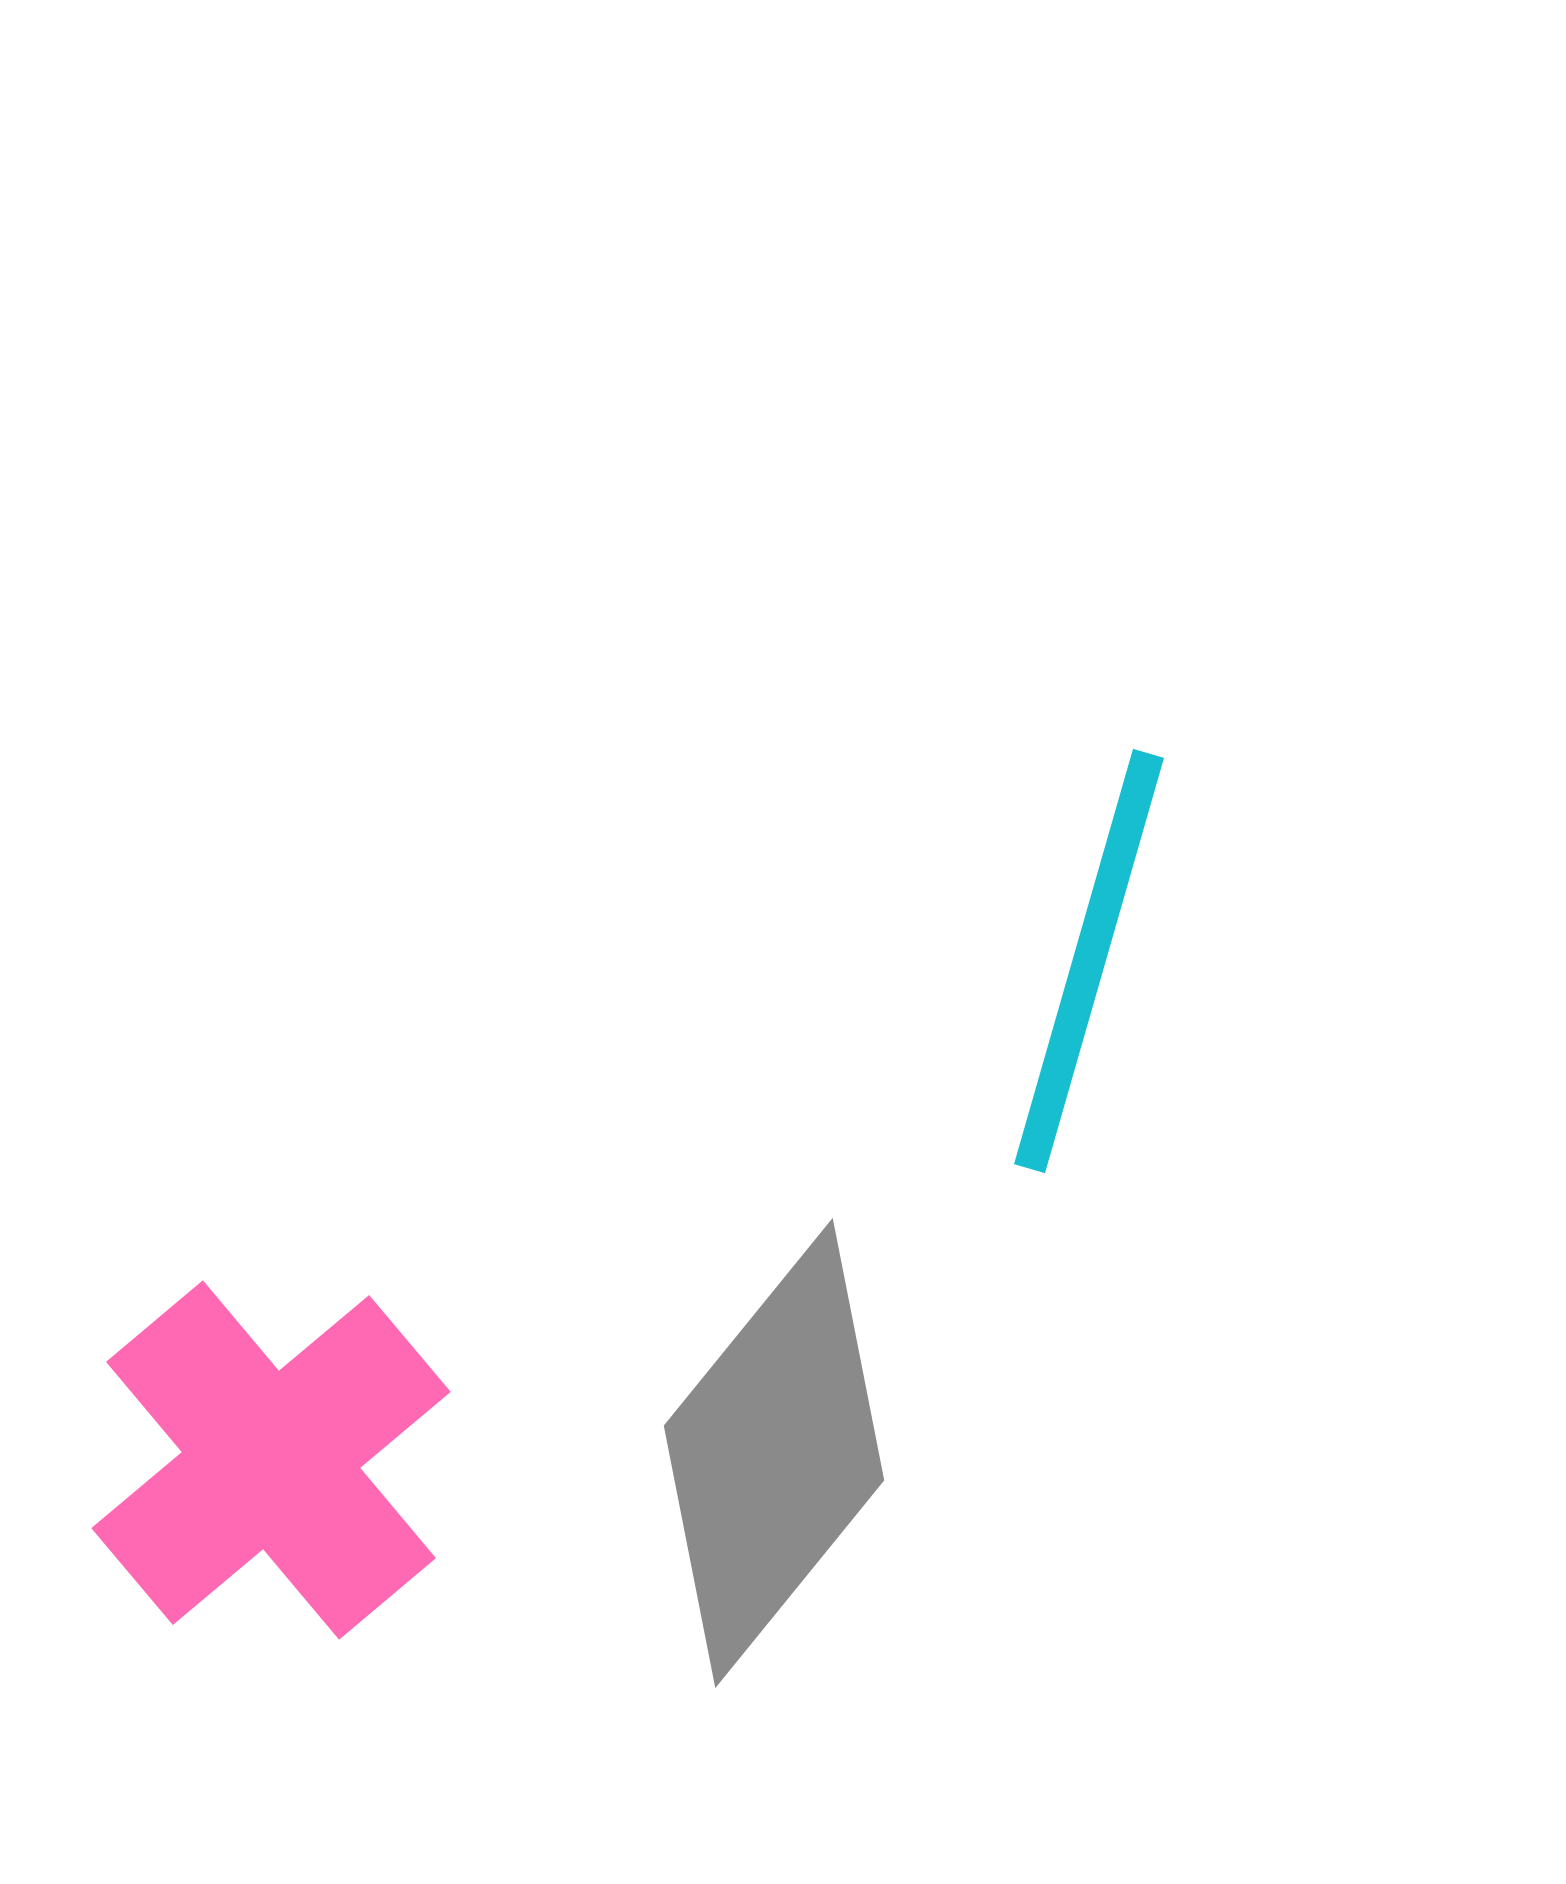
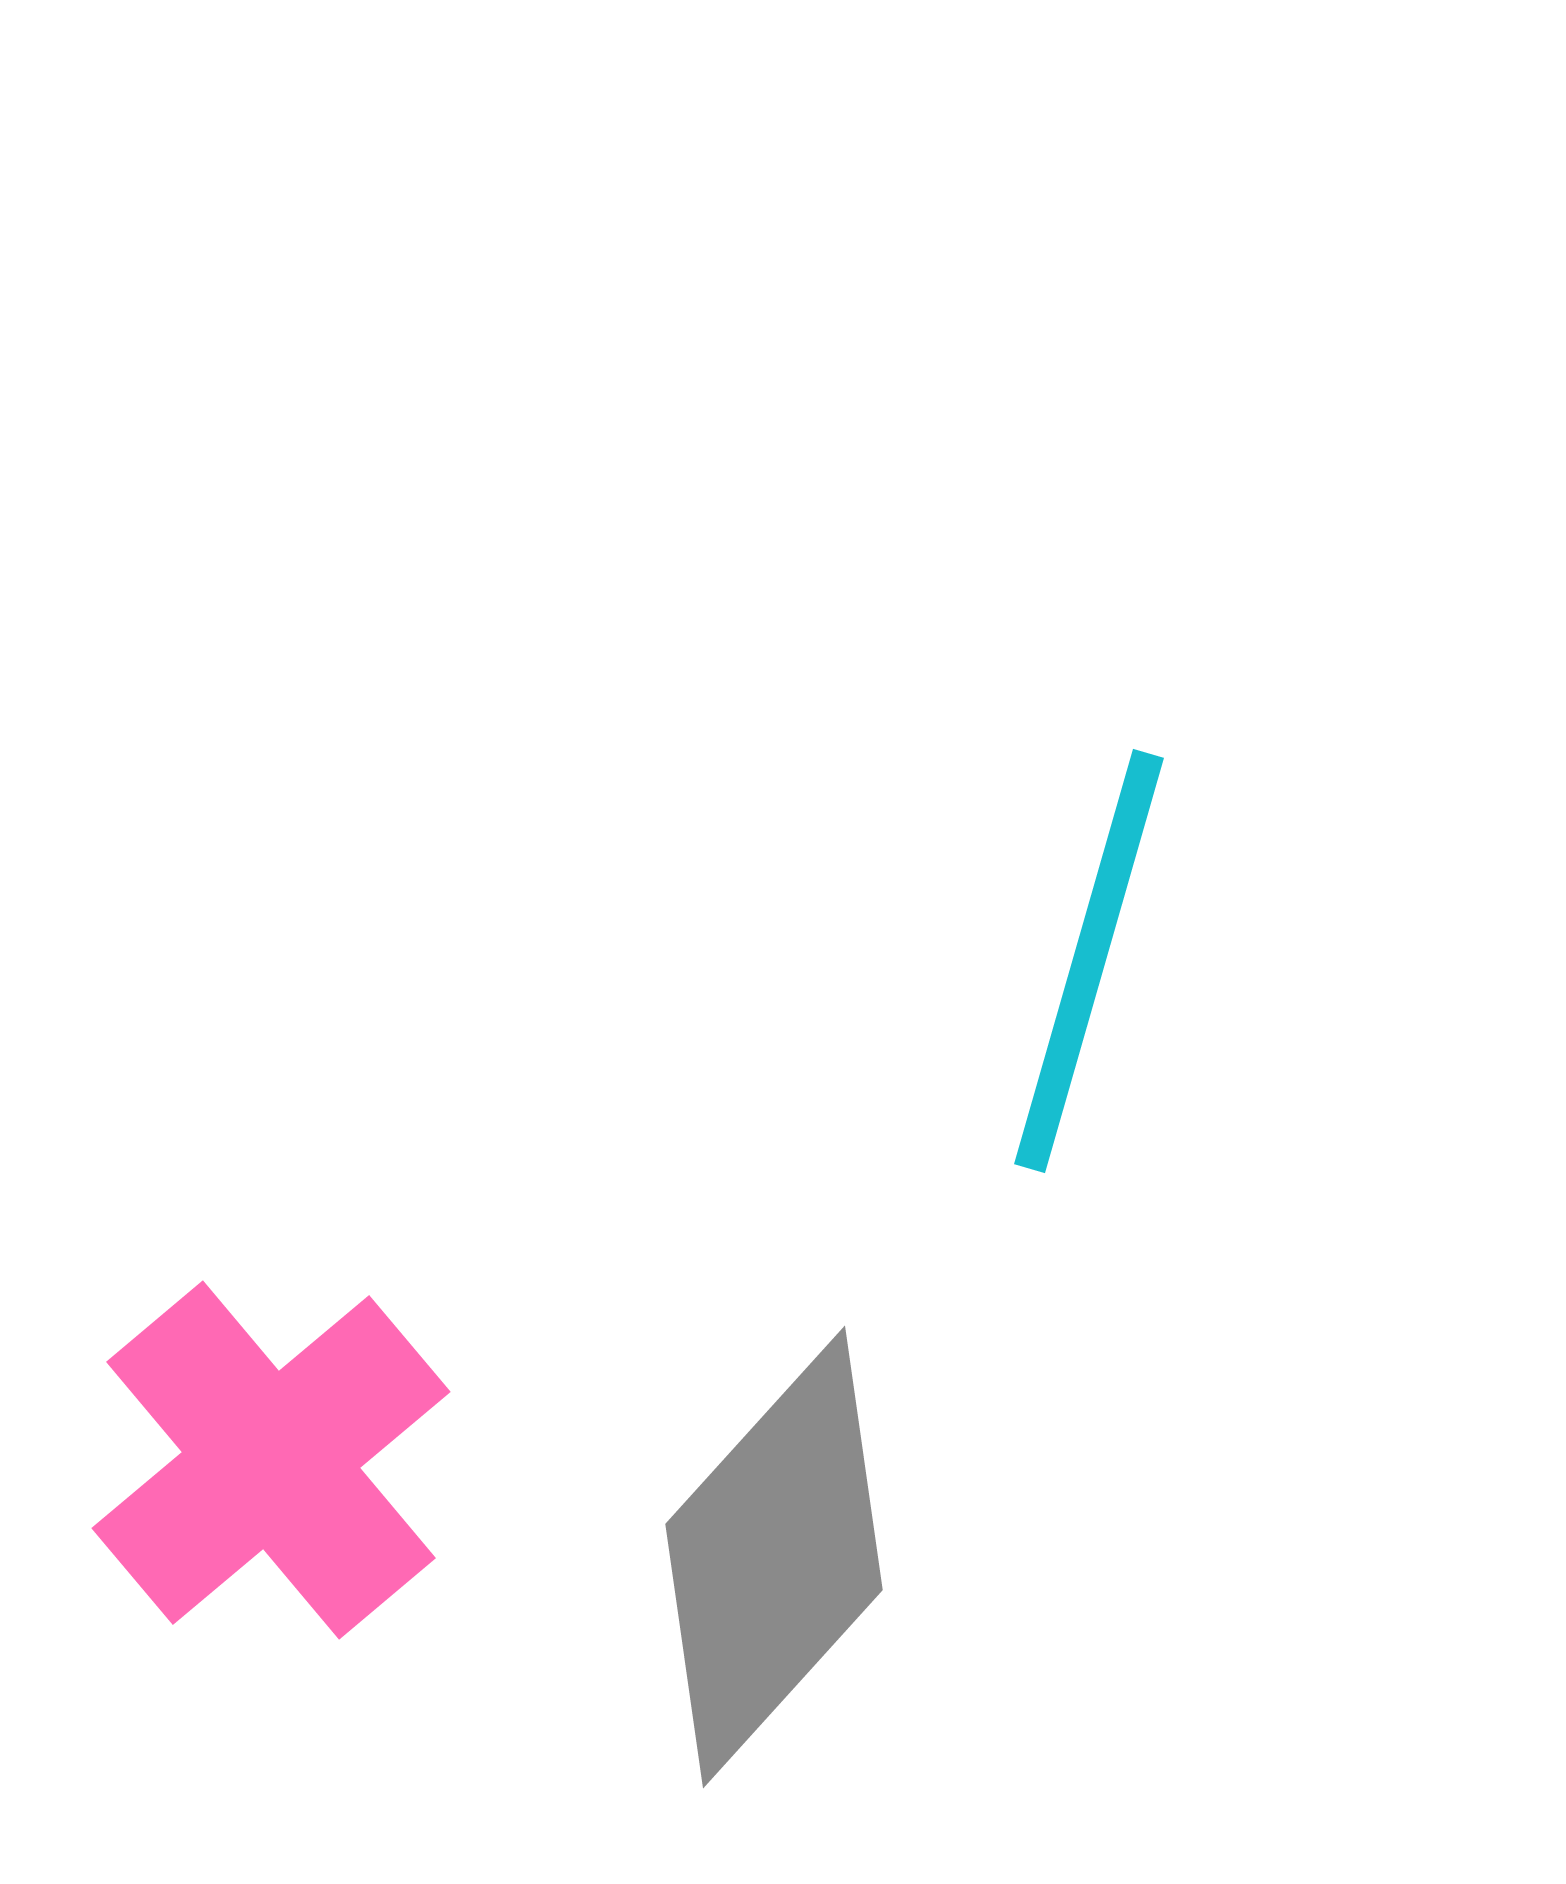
gray diamond: moved 104 px down; rotated 3 degrees clockwise
